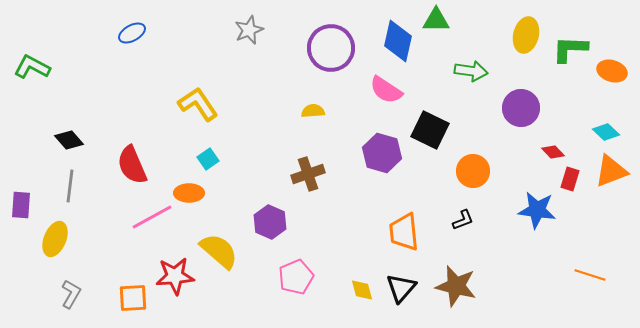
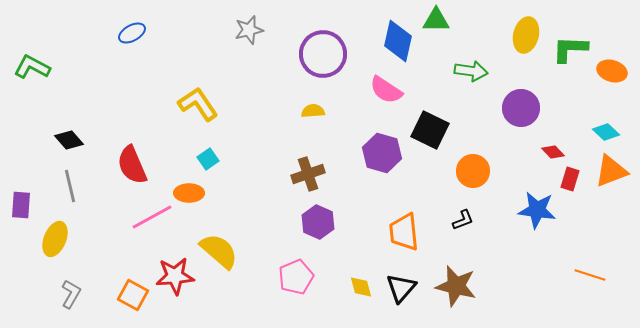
gray star at (249, 30): rotated 8 degrees clockwise
purple circle at (331, 48): moved 8 px left, 6 px down
gray line at (70, 186): rotated 20 degrees counterclockwise
purple hexagon at (270, 222): moved 48 px right
yellow diamond at (362, 290): moved 1 px left, 3 px up
orange square at (133, 298): moved 3 px up; rotated 32 degrees clockwise
